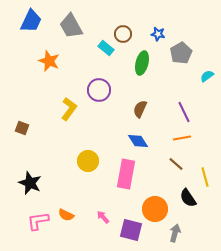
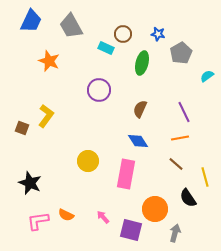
cyan rectangle: rotated 14 degrees counterclockwise
yellow L-shape: moved 23 px left, 7 px down
orange line: moved 2 px left
